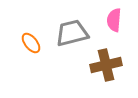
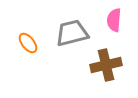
orange ellipse: moved 3 px left
